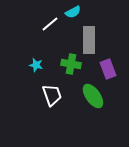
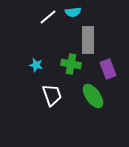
cyan semicircle: rotated 21 degrees clockwise
white line: moved 2 px left, 7 px up
gray rectangle: moved 1 px left
